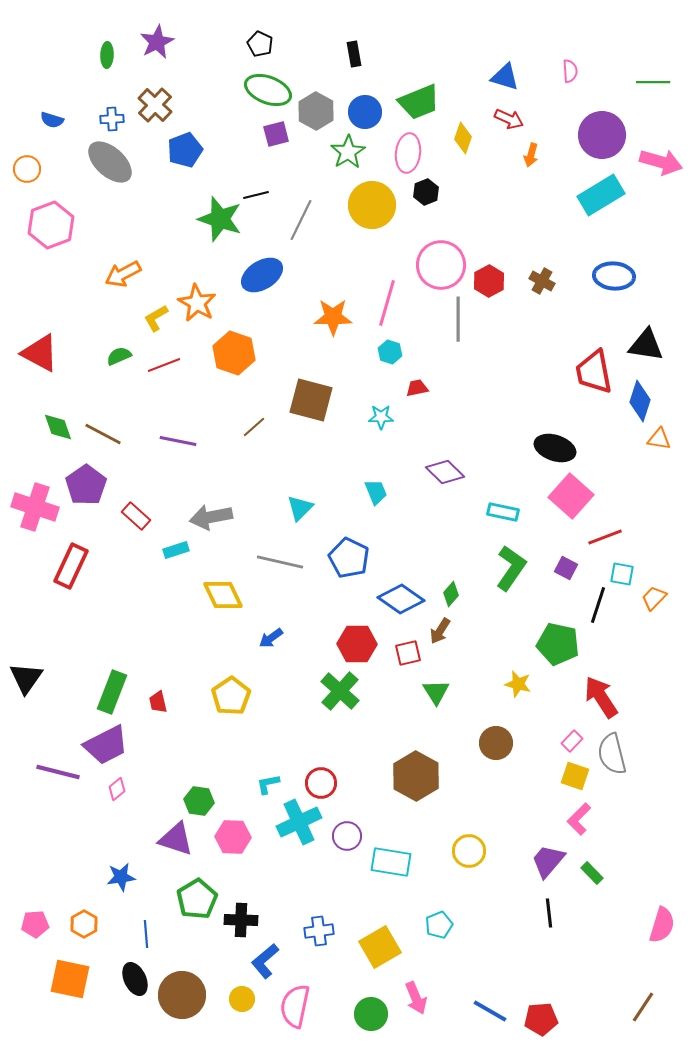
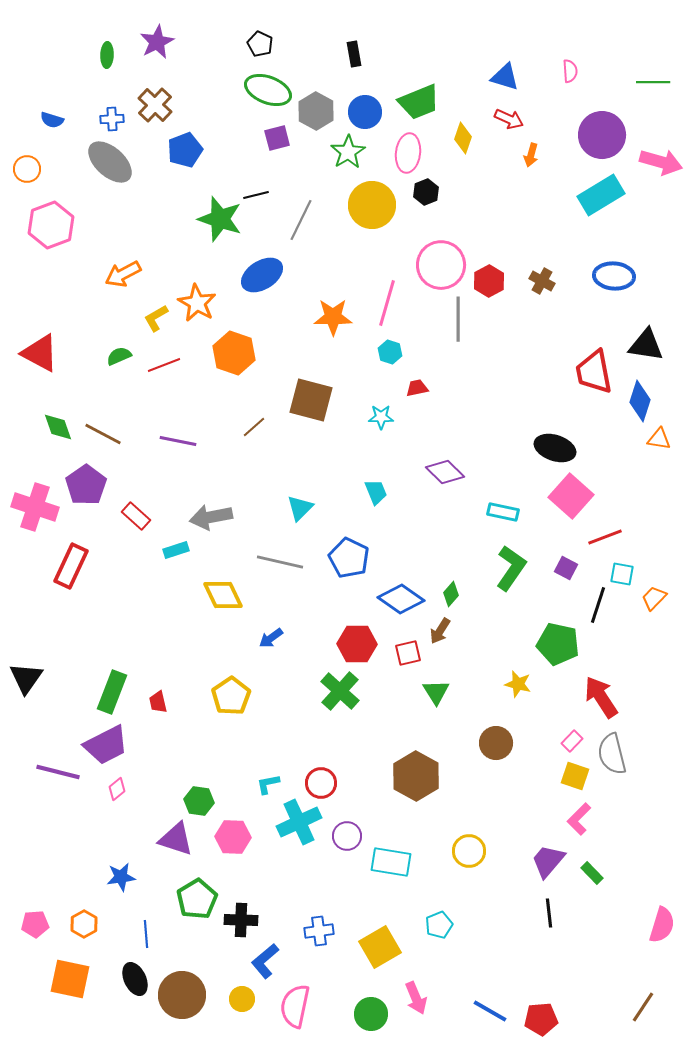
purple square at (276, 134): moved 1 px right, 4 px down
